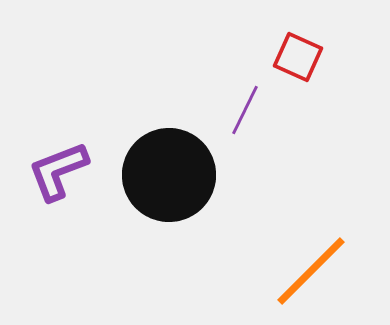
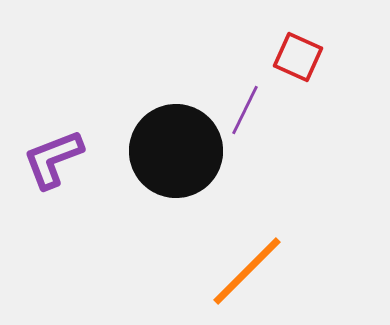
purple L-shape: moved 5 px left, 12 px up
black circle: moved 7 px right, 24 px up
orange line: moved 64 px left
